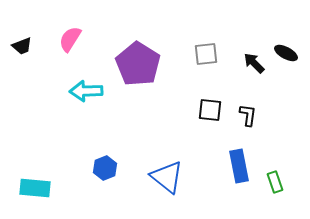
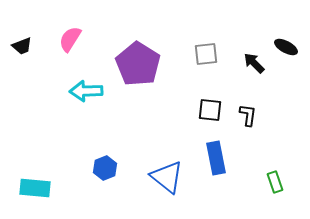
black ellipse: moved 6 px up
blue rectangle: moved 23 px left, 8 px up
